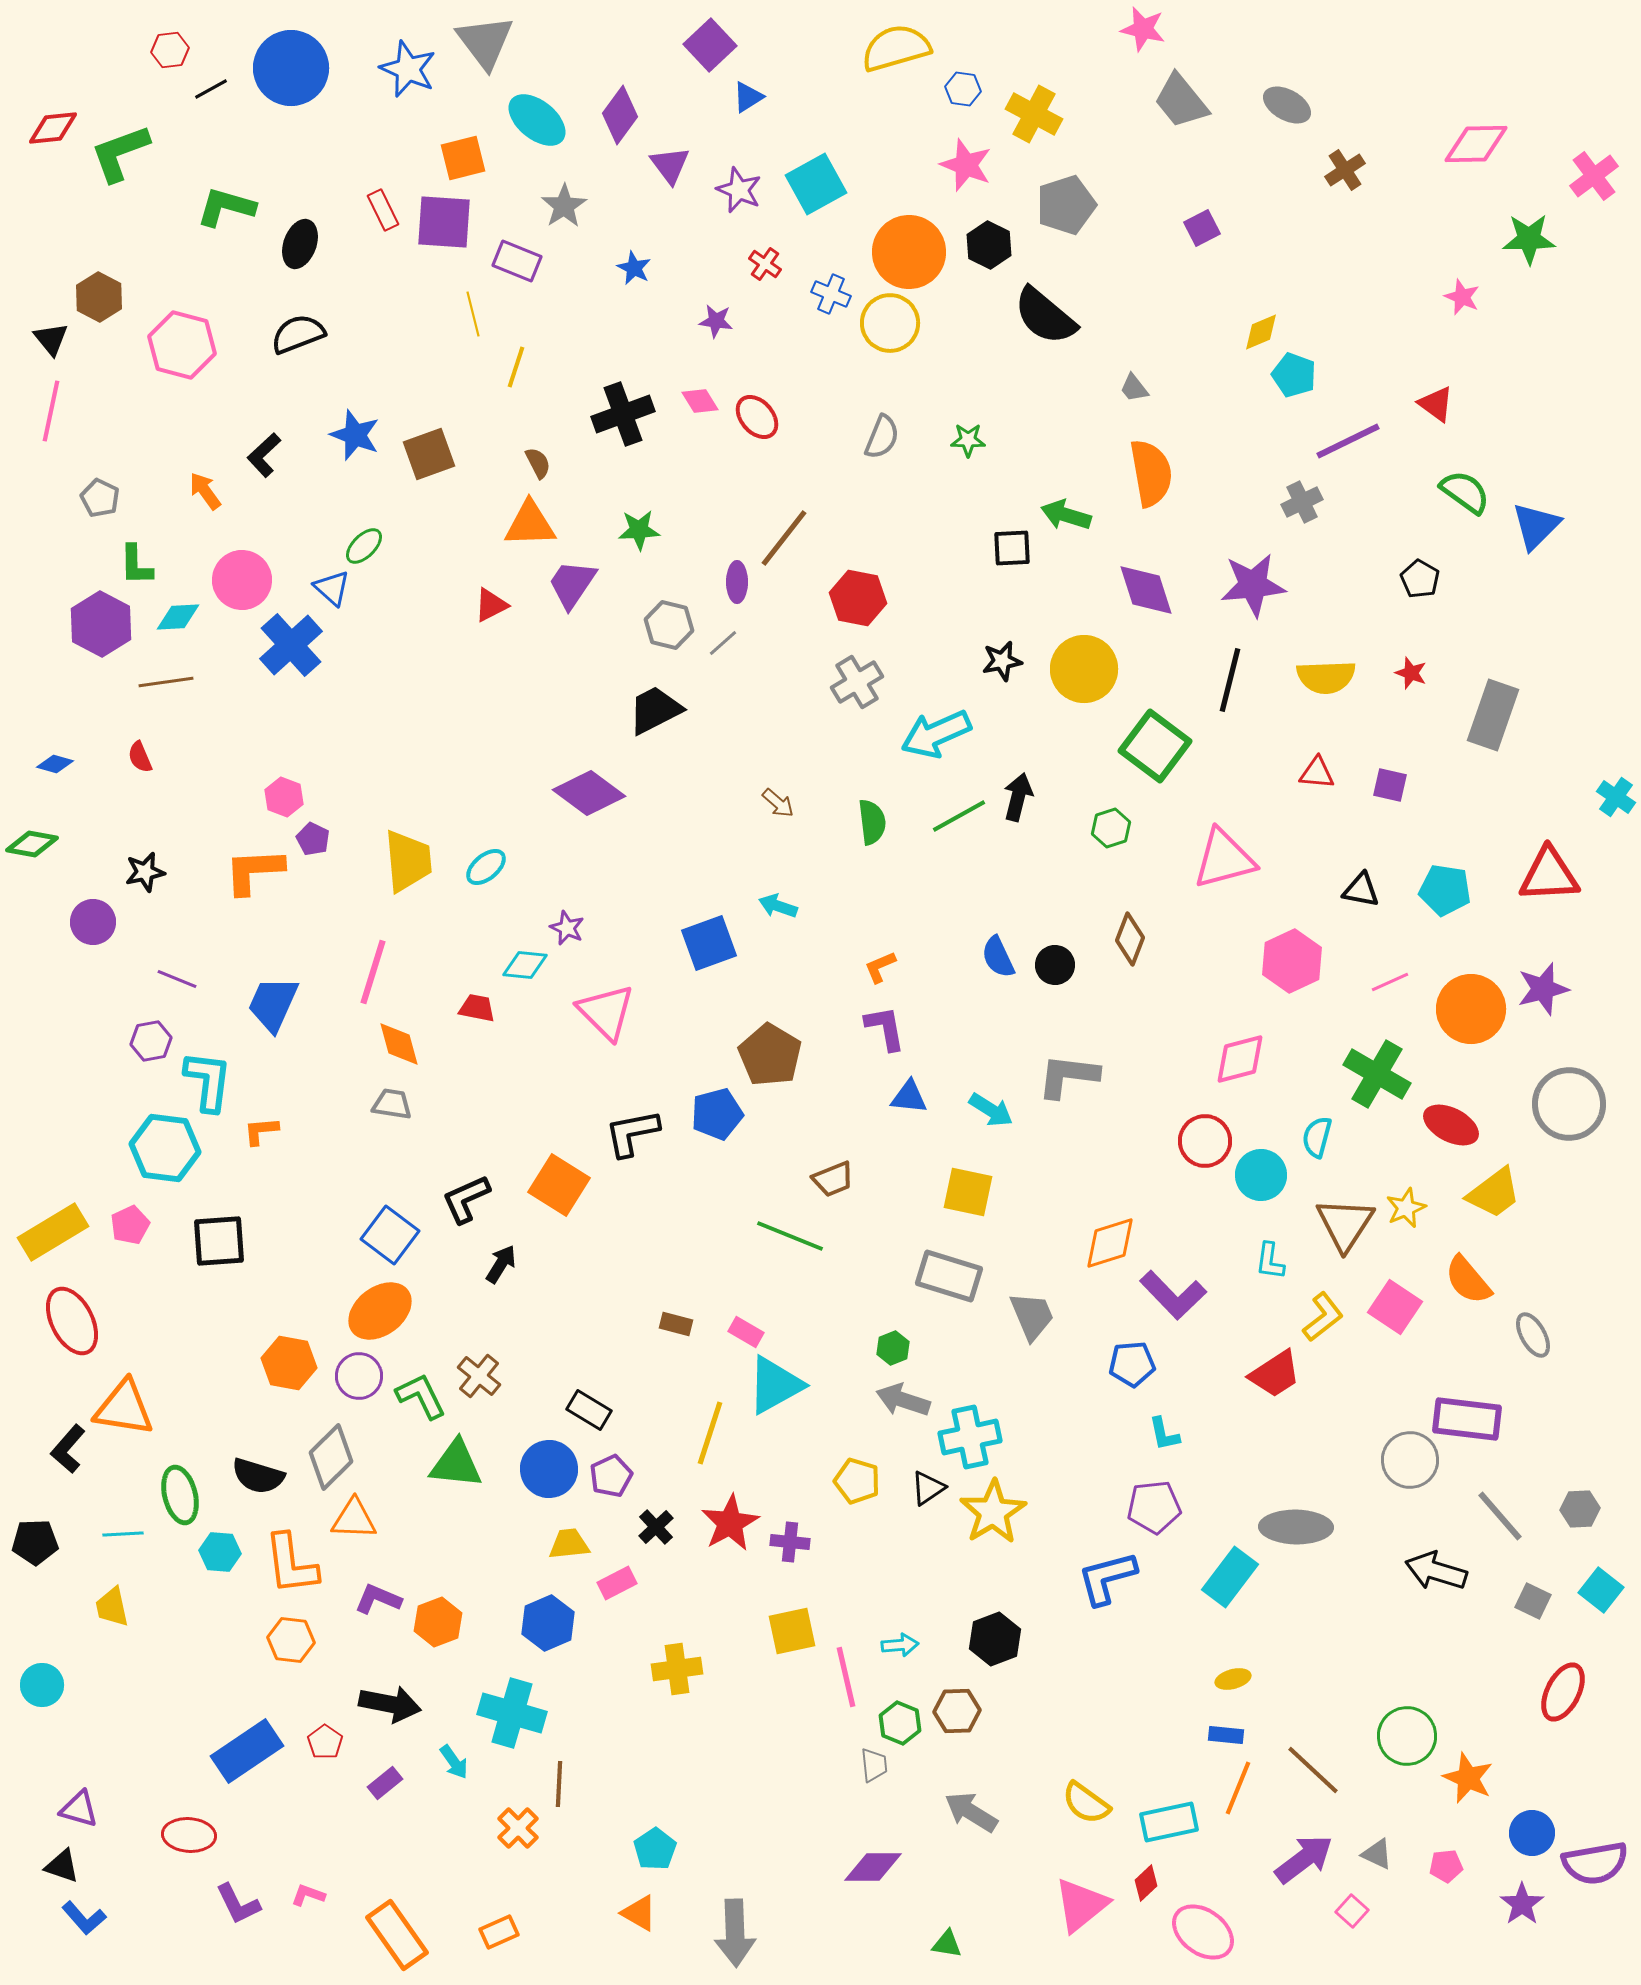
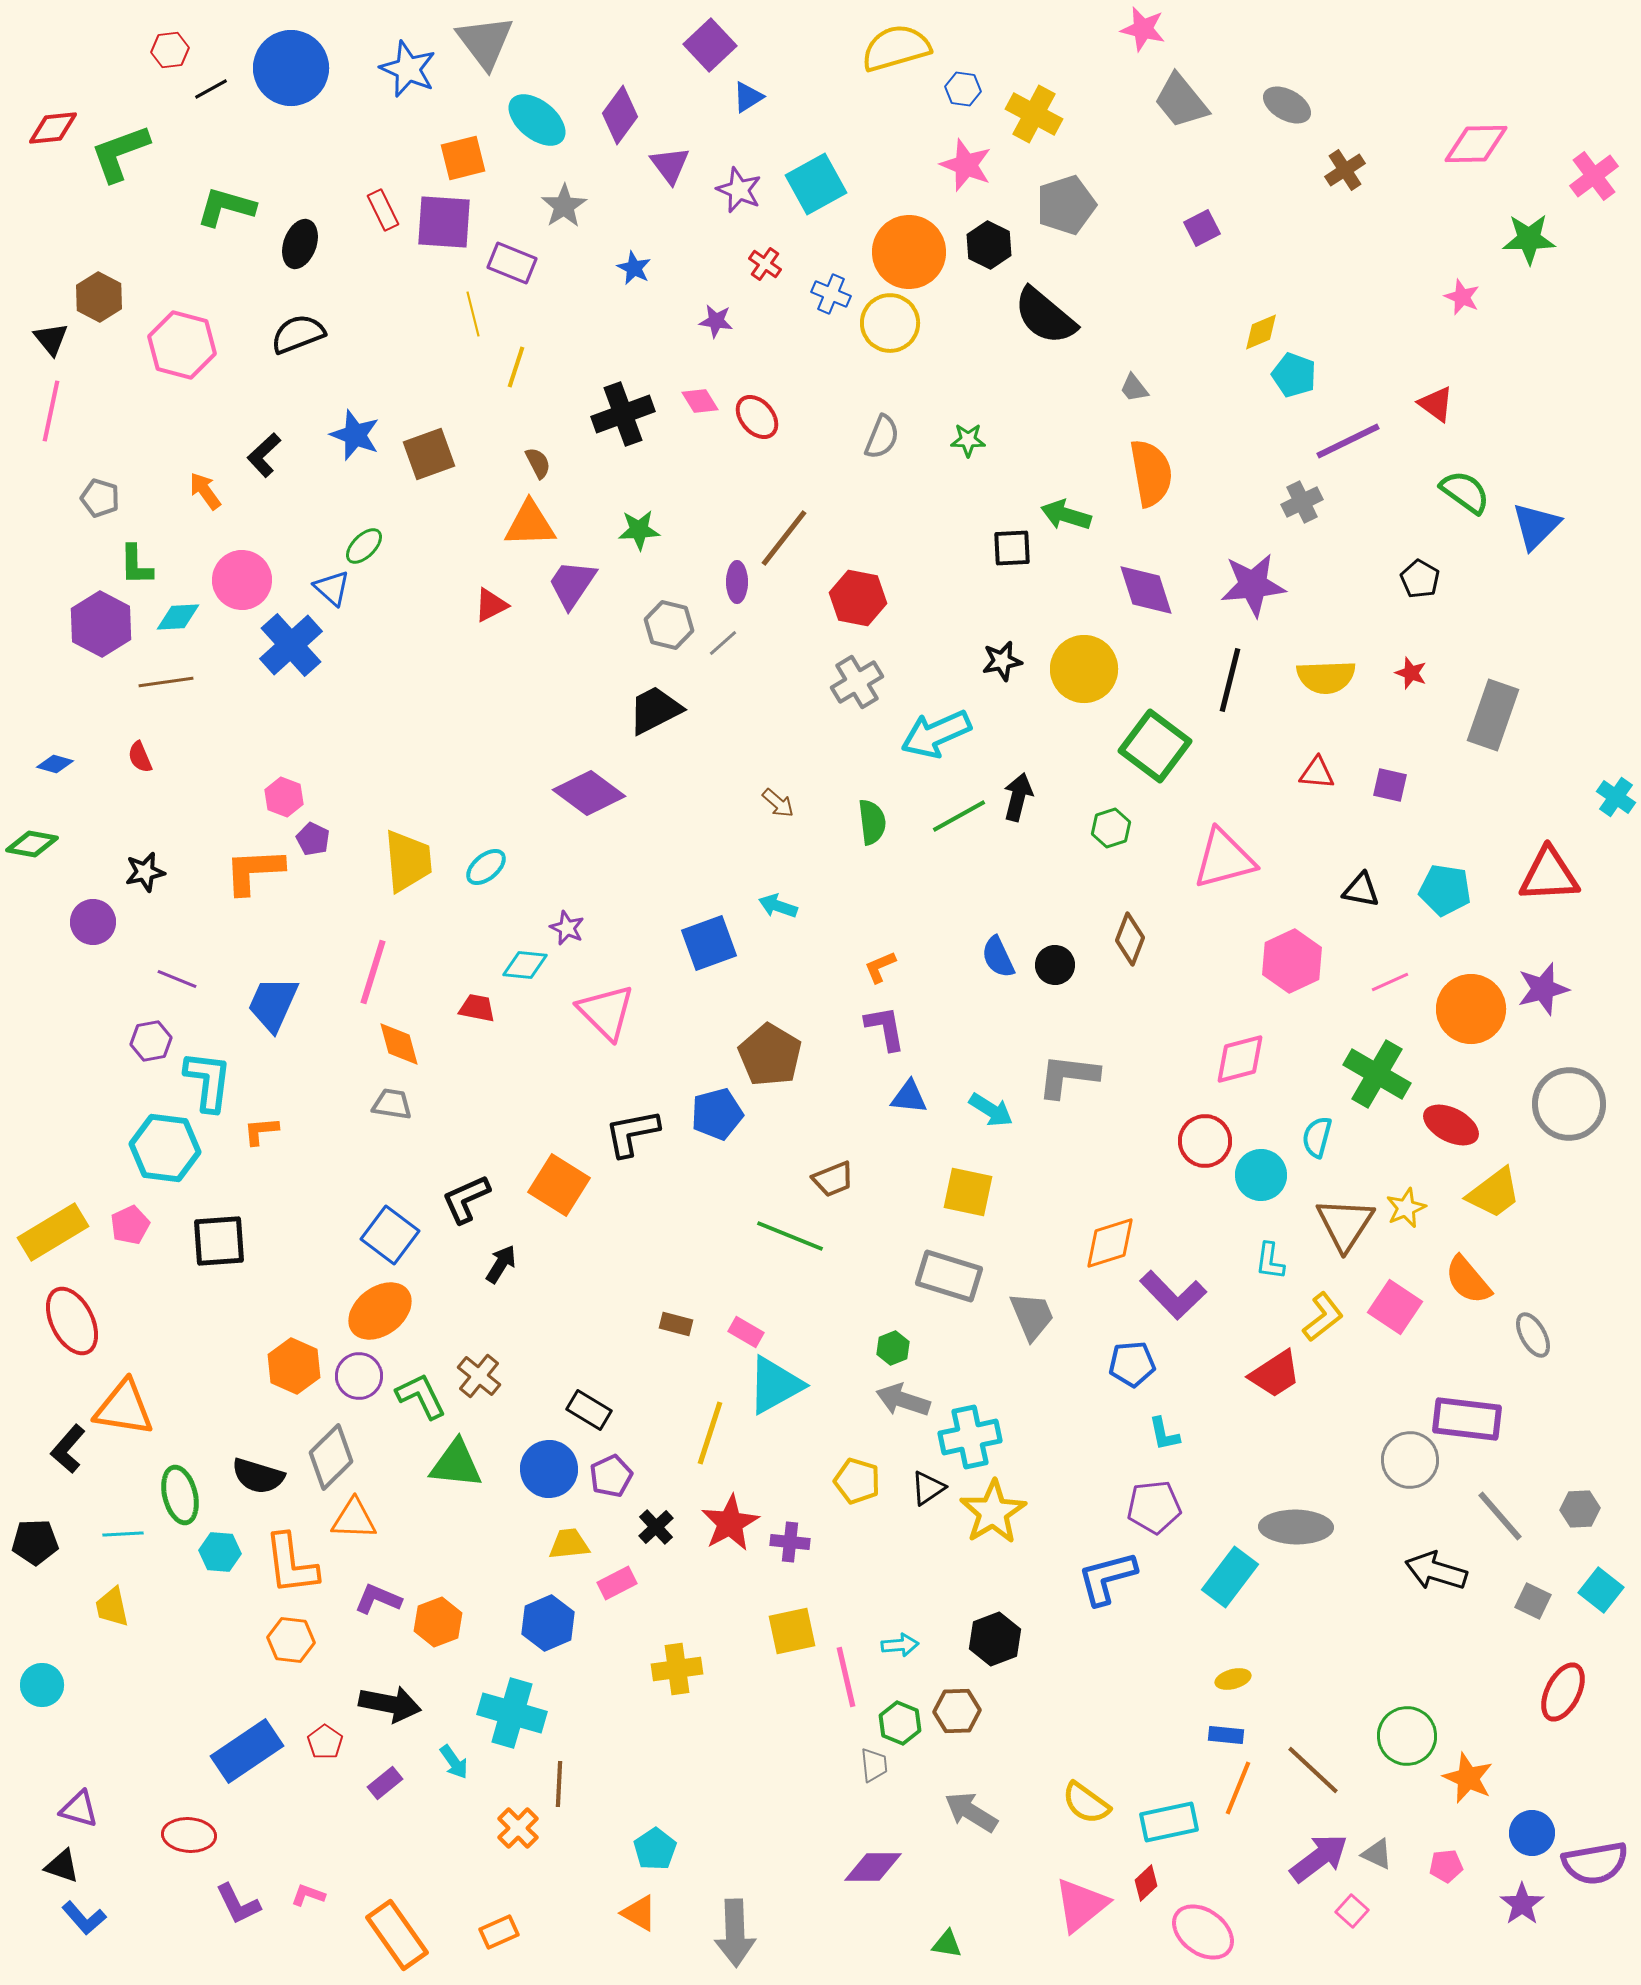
purple rectangle at (517, 261): moved 5 px left, 2 px down
gray pentagon at (100, 498): rotated 9 degrees counterclockwise
orange hexagon at (289, 1363): moved 5 px right, 3 px down; rotated 14 degrees clockwise
purple arrow at (1304, 1859): moved 15 px right, 1 px up
